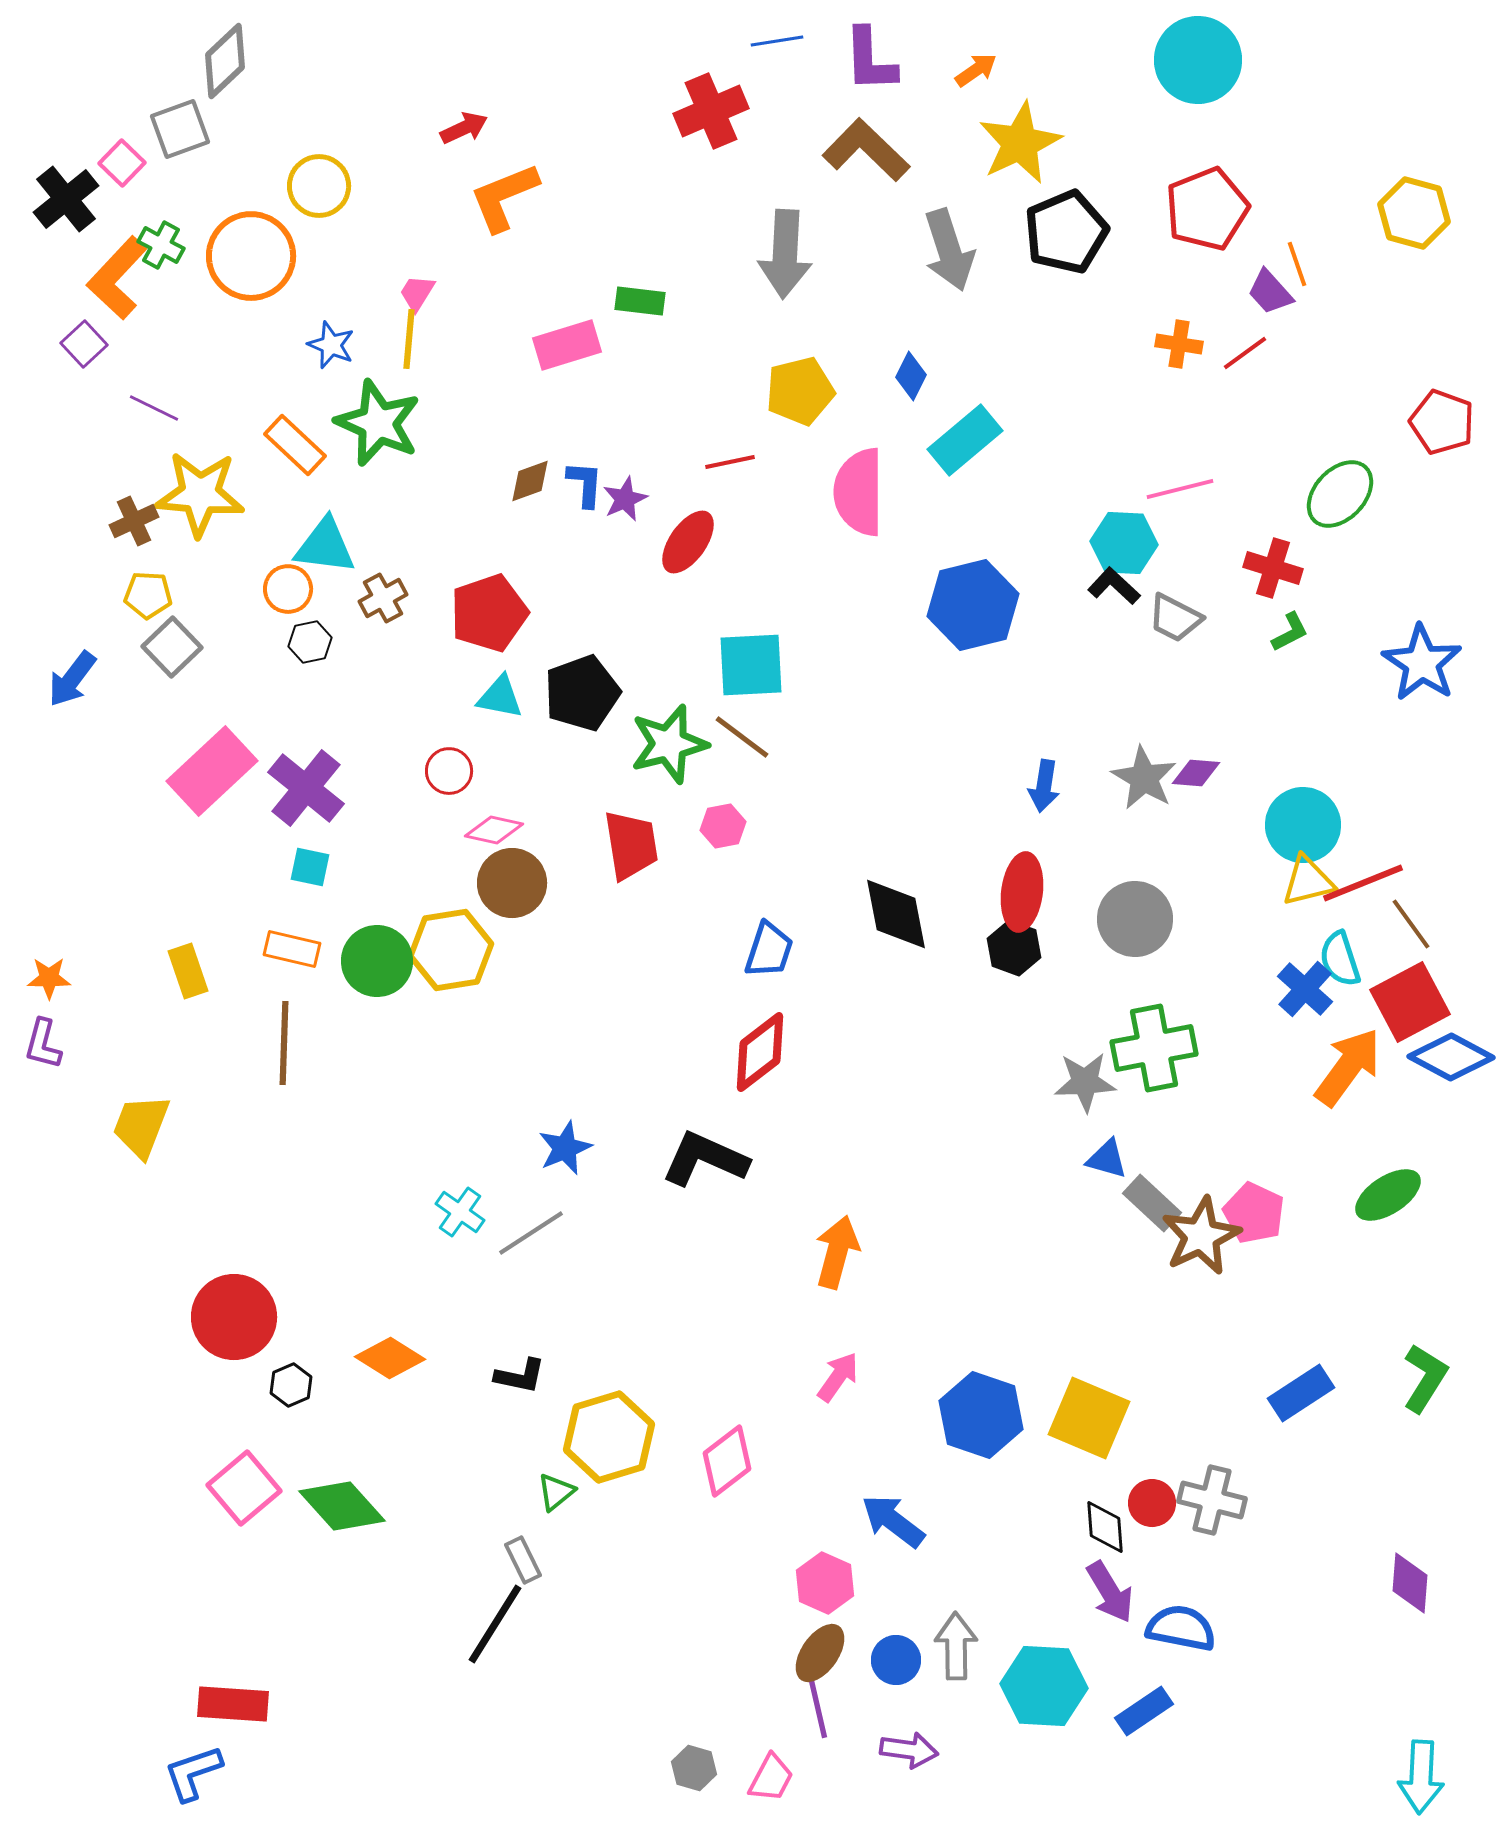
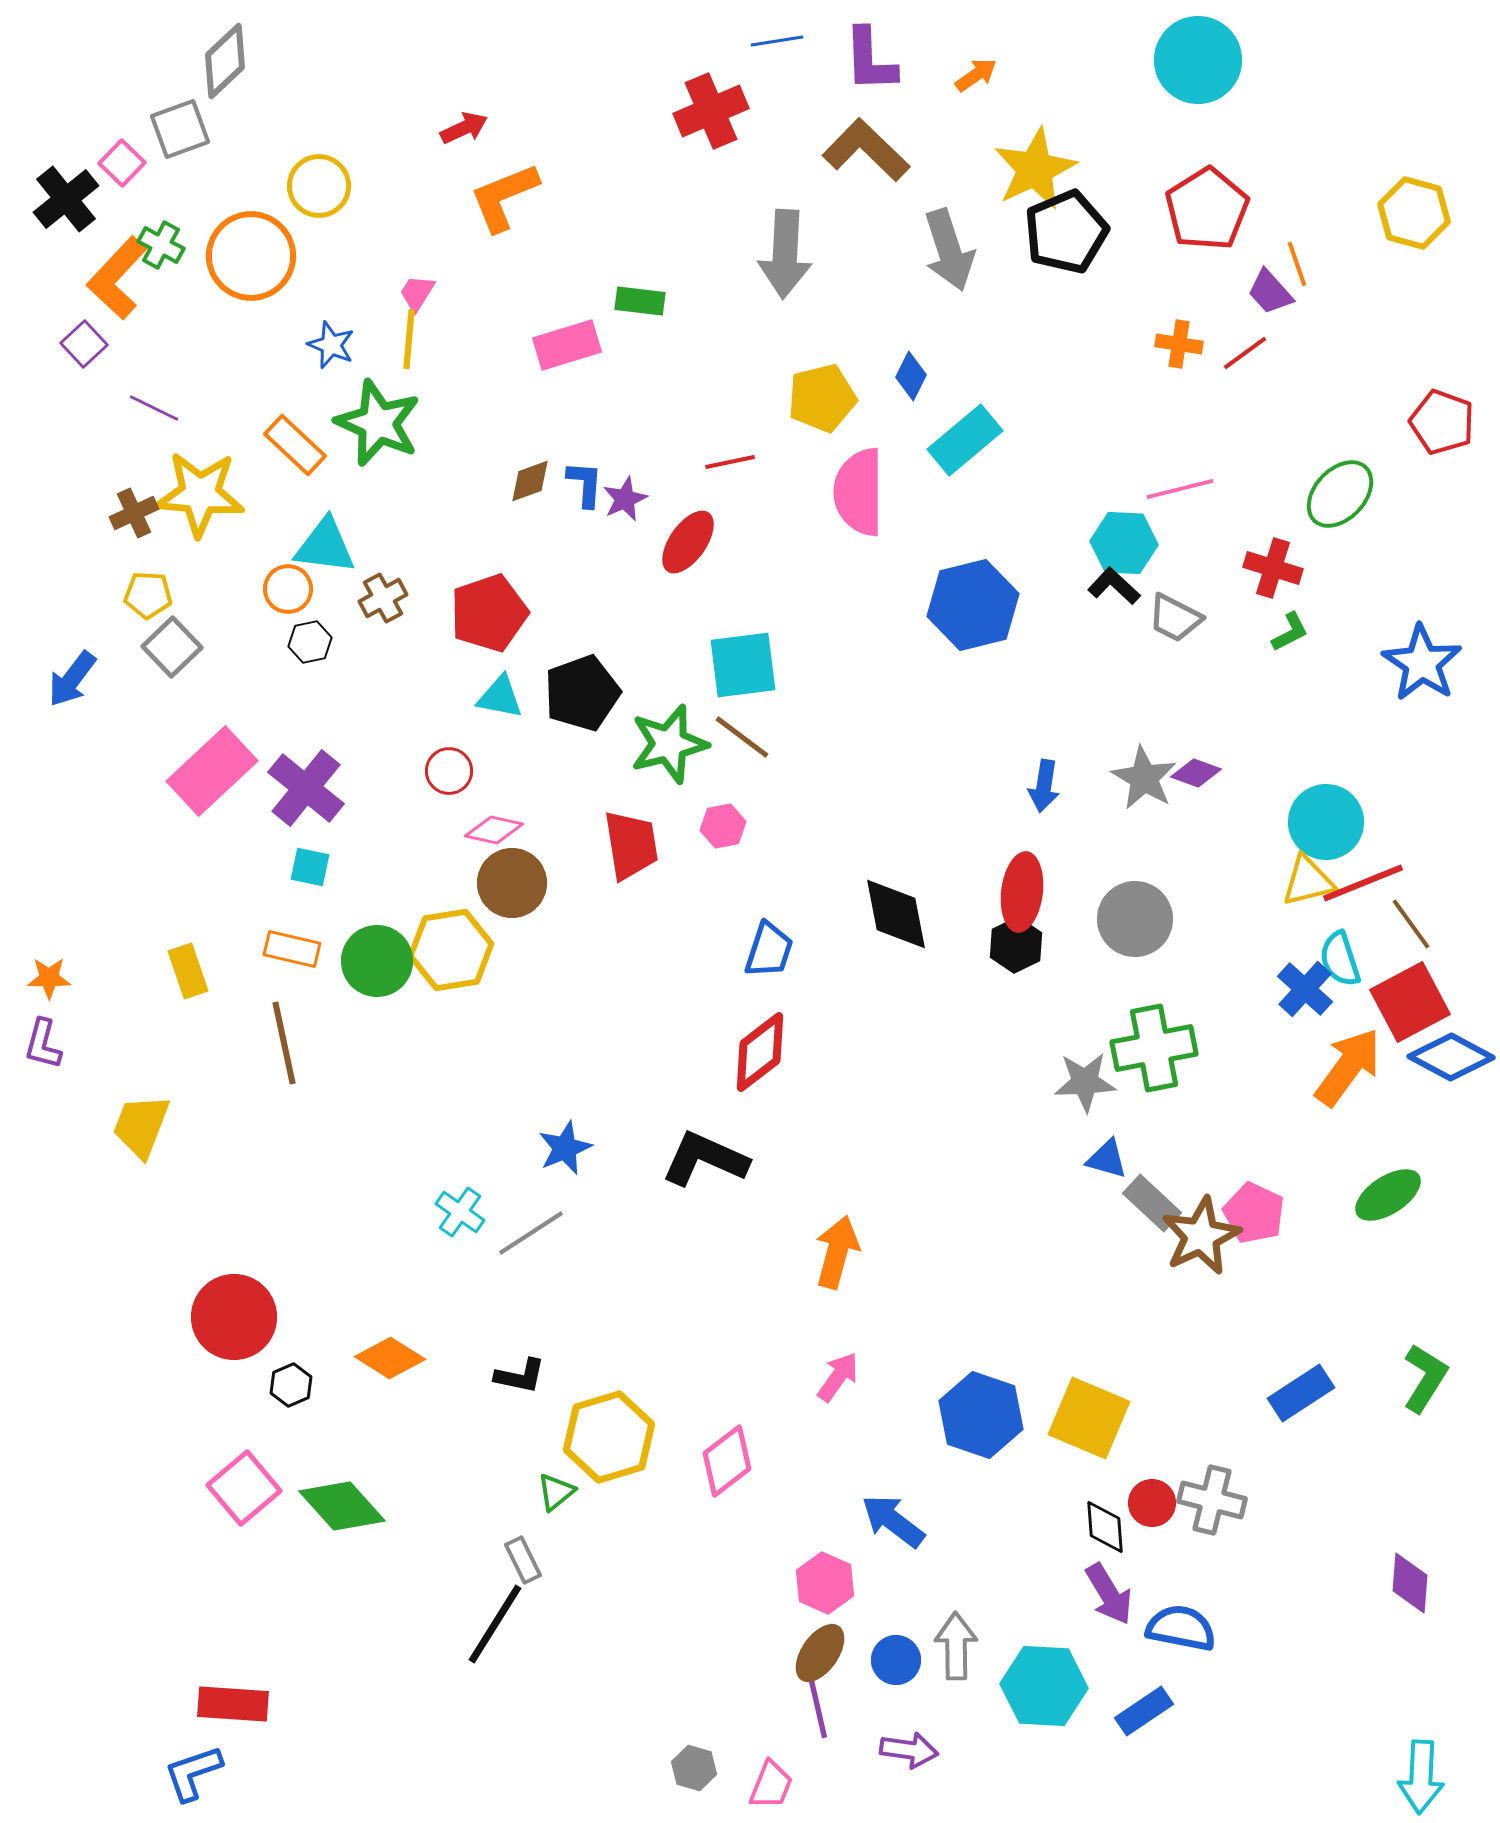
orange arrow at (976, 70): moved 5 px down
yellow star at (1020, 143): moved 15 px right, 26 px down
red pentagon at (1207, 209): rotated 10 degrees counterclockwise
yellow pentagon at (800, 391): moved 22 px right, 7 px down
brown cross at (134, 521): moved 8 px up
cyan square at (751, 665): moved 8 px left; rotated 4 degrees counterclockwise
purple diamond at (1196, 773): rotated 15 degrees clockwise
cyan circle at (1303, 825): moved 23 px right, 3 px up
black hexagon at (1014, 948): moved 2 px right, 3 px up; rotated 14 degrees clockwise
brown line at (284, 1043): rotated 14 degrees counterclockwise
purple arrow at (1110, 1592): moved 1 px left, 2 px down
pink trapezoid at (771, 1778): moved 7 px down; rotated 6 degrees counterclockwise
